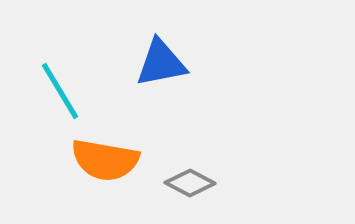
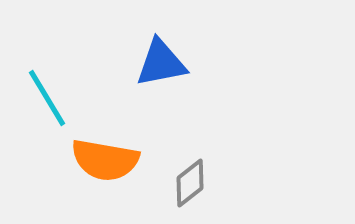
cyan line: moved 13 px left, 7 px down
gray diamond: rotated 66 degrees counterclockwise
